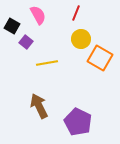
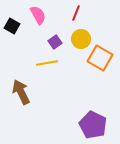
purple square: moved 29 px right; rotated 16 degrees clockwise
brown arrow: moved 18 px left, 14 px up
purple pentagon: moved 15 px right, 3 px down
